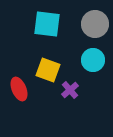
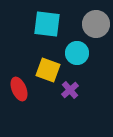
gray circle: moved 1 px right
cyan circle: moved 16 px left, 7 px up
